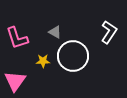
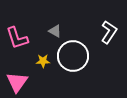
gray triangle: moved 1 px up
pink triangle: moved 2 px right, 1 px down
